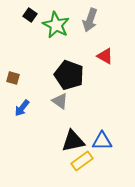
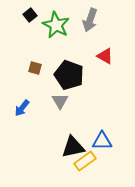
black square: rotated 16 degrees clockwise
brown square: moved 22 px right, 10 px up
gray triangle: rotated 24 degrees clockwise
black triangle: moved 6 px down
yellow rectangle: moved 3 px right
